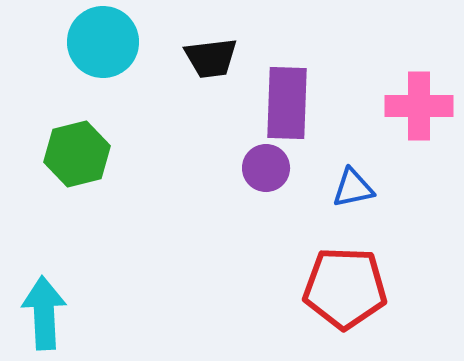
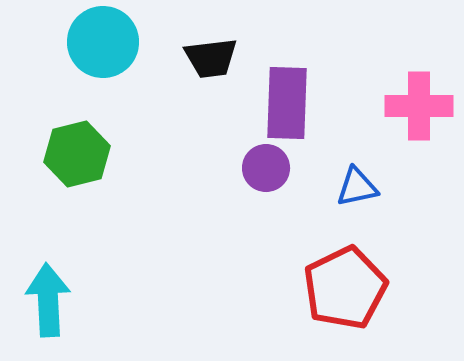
blue triangle: moved 4 px right, 1 px up
red pentagon: rotated 28 degrees counterclockwise
cyan arrow: moved 4 px right, 13 px up
